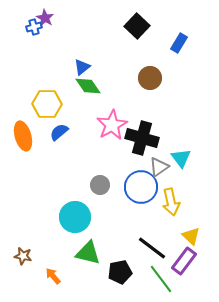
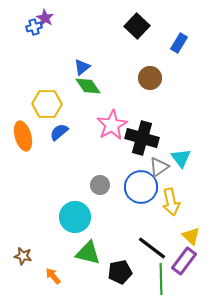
green line: rotated 36 degrees clockwise
